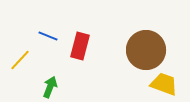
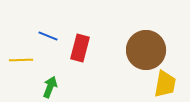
red rectangle: moved 2 px down
yellow line: moved 1 px right; rotated 45 degrees clockwise
yellow trapezoid: moved 1 px right; rotated 80 degrees clockwise
